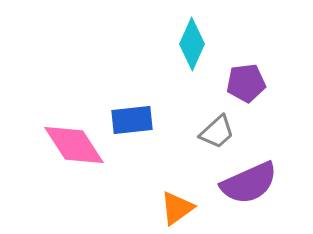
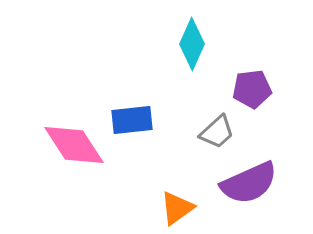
purple pentagon: moved 6 px right, 6 px down
